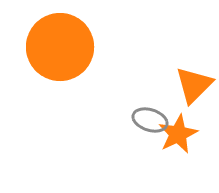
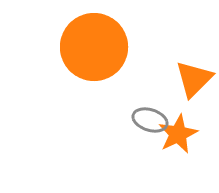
orange circle: moved 34 px right
orange triangle: moved 6 px up
